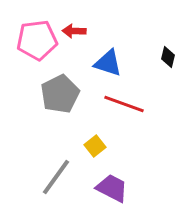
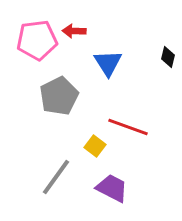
blue triangle: rotated 40 degrees clockwise
gray pentagon: moved 1 px left, 2 px down
red line: moved 4 px right, 23 px down
yellow square: rotated 15 degrees counterclockwise
